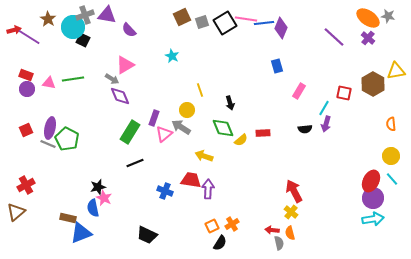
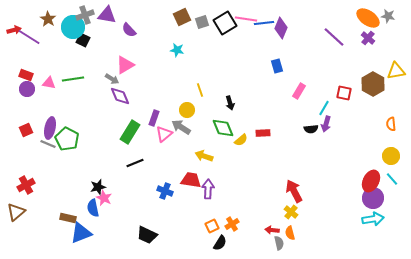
cyan star at (172, 56): moved 5 px right, 6 px up; rotated 16 degrees counterclockwise
black semicircle at (305, 129): moved 6 px right
